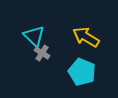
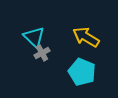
cyan triangle: moved 1 px down
gray cross: rotated 28 degrees clockwise
